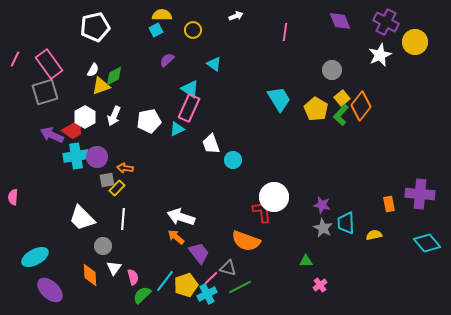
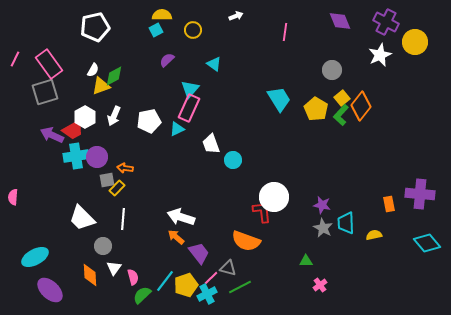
cyan triangle at (190, 89): rotated 36 degrees clockwise
